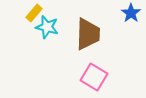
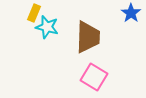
yellow rectangle: rotated 18 degrees counterclockwise
brown trapezoid: moved 3 px down
